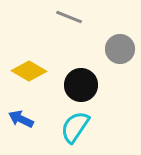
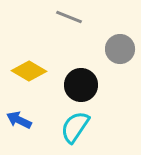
blue arrow: moved 2 px left, 1 px down
